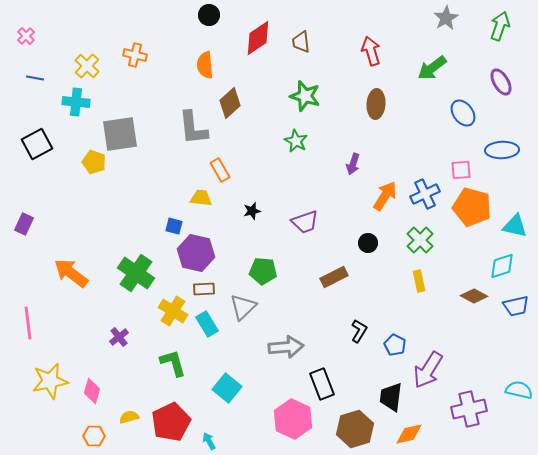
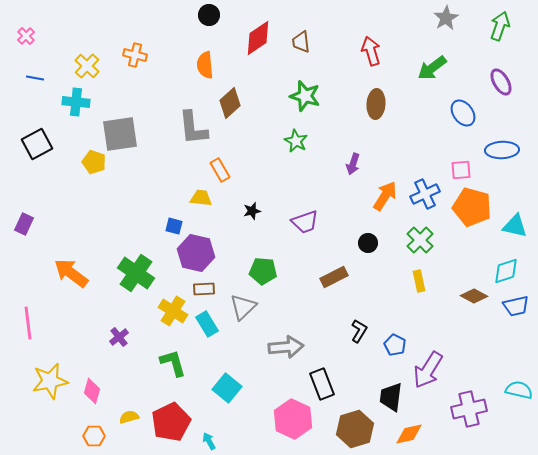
cyan diamond at (502, 266): moved 4 px right, 5 px down
